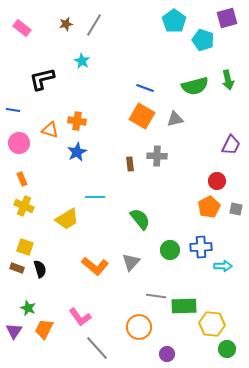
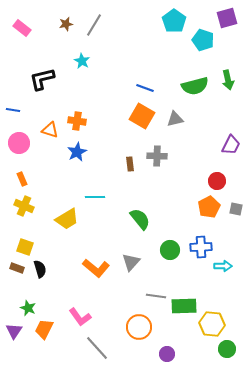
orange L-shape at (95, 266): moved 1 px right, 2 px down
